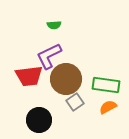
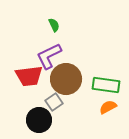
green semicircle: rotated 112 degrees counterclockwise
gray square: moved 21 px left
